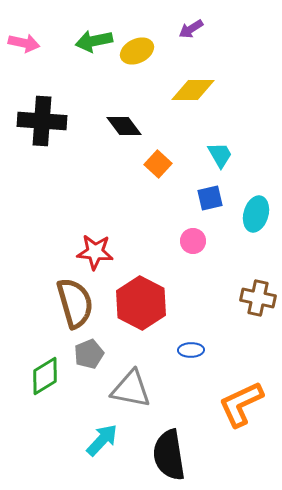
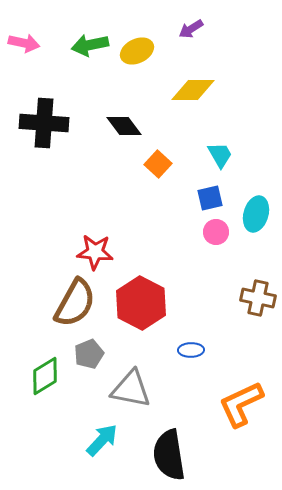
green arrow: moved 4 px left, 4 px down
black cross: moved 2 px right, 2 px down
pink circle: moved 23 px right, 9 px up
brown semicircle: rotated 45 degrees clockwise
